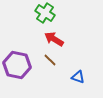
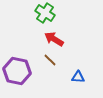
purple hexagon: moved 6 px down
blue triangle: rotated 16 degrees counterclockwise
